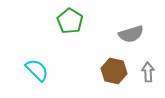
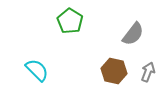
gray semicircle: moved 2 px right; rotated 35 degrees counterclockwise
gray arrow: rotated 24 degrees clockwise
